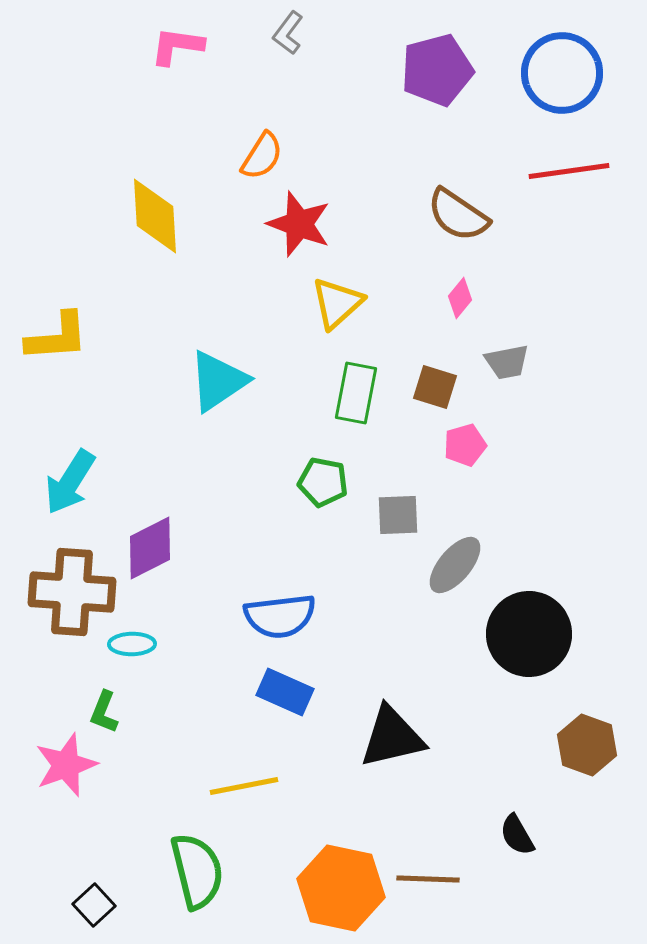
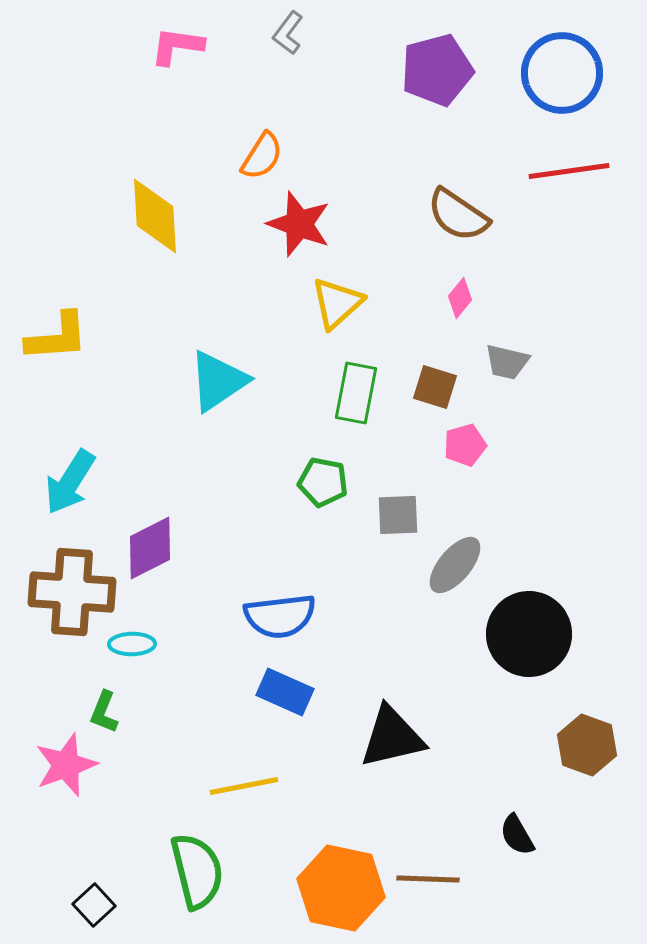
gray trapezoid: rotated 24 degrees clockwise
